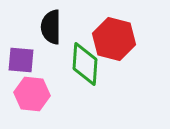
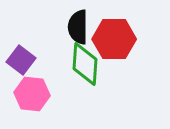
black semicircle: moved 27 px right
red hexagon: rotated 15 degrees counterclockwise
purple square: rotated 32 degrees clockwise
